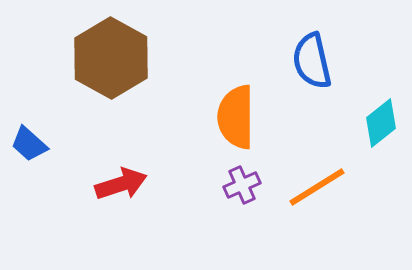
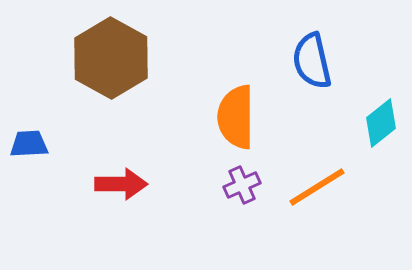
blue trapezoid: rotated 135 degrees clockwise
red arrow: rotated 18 degrees clockwise
